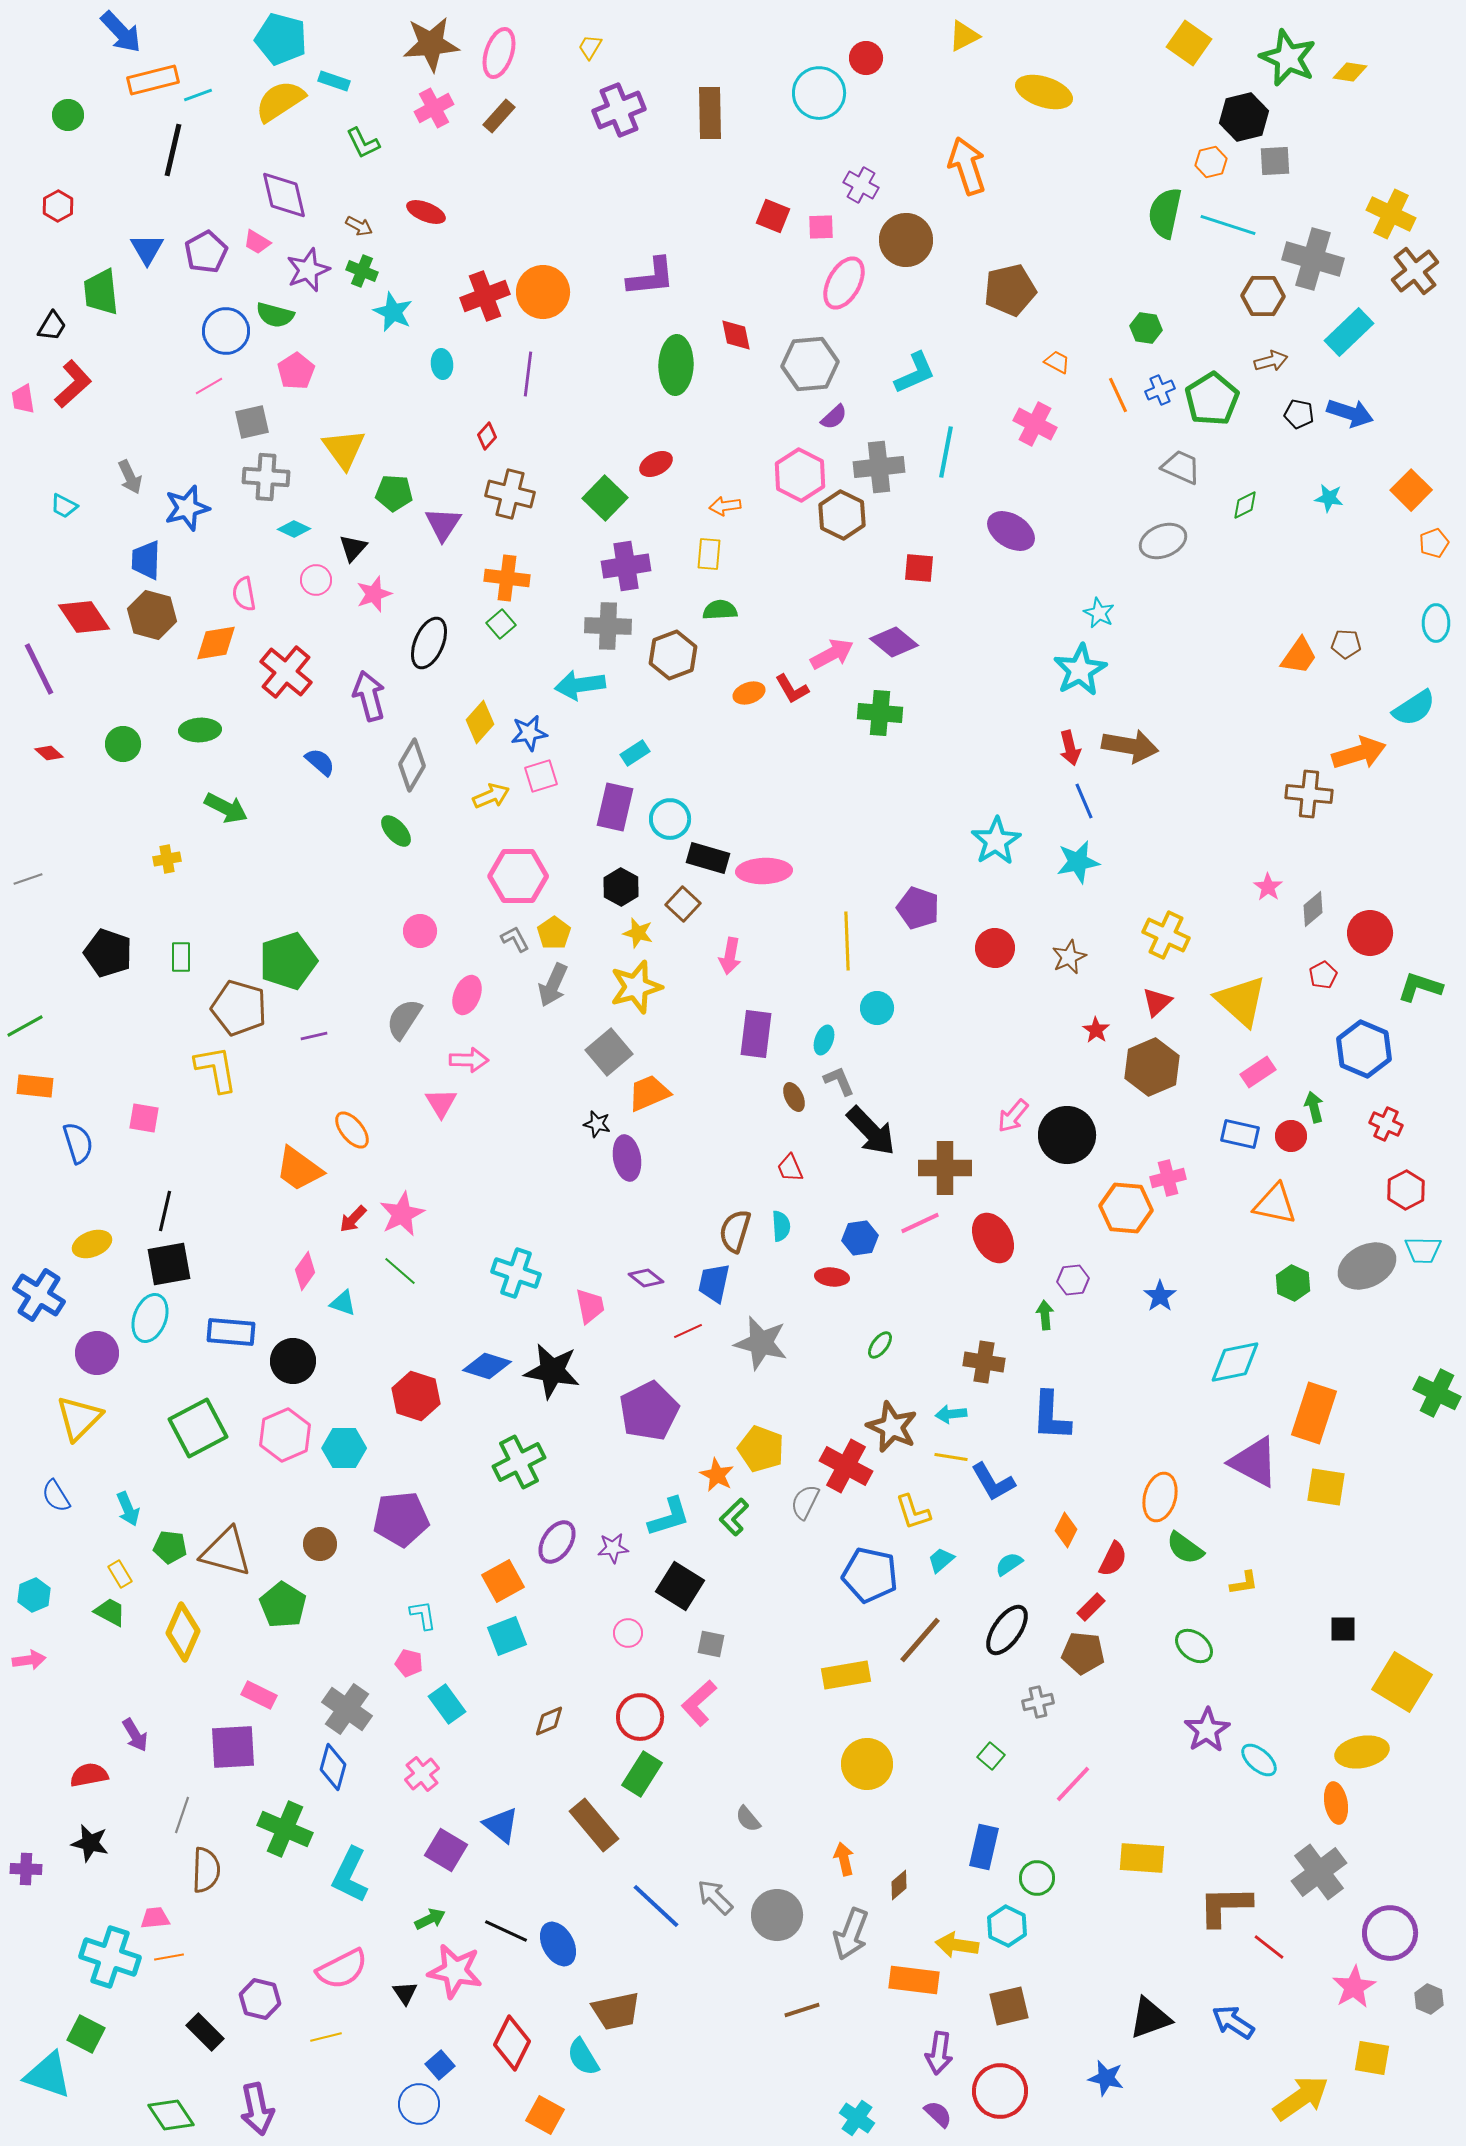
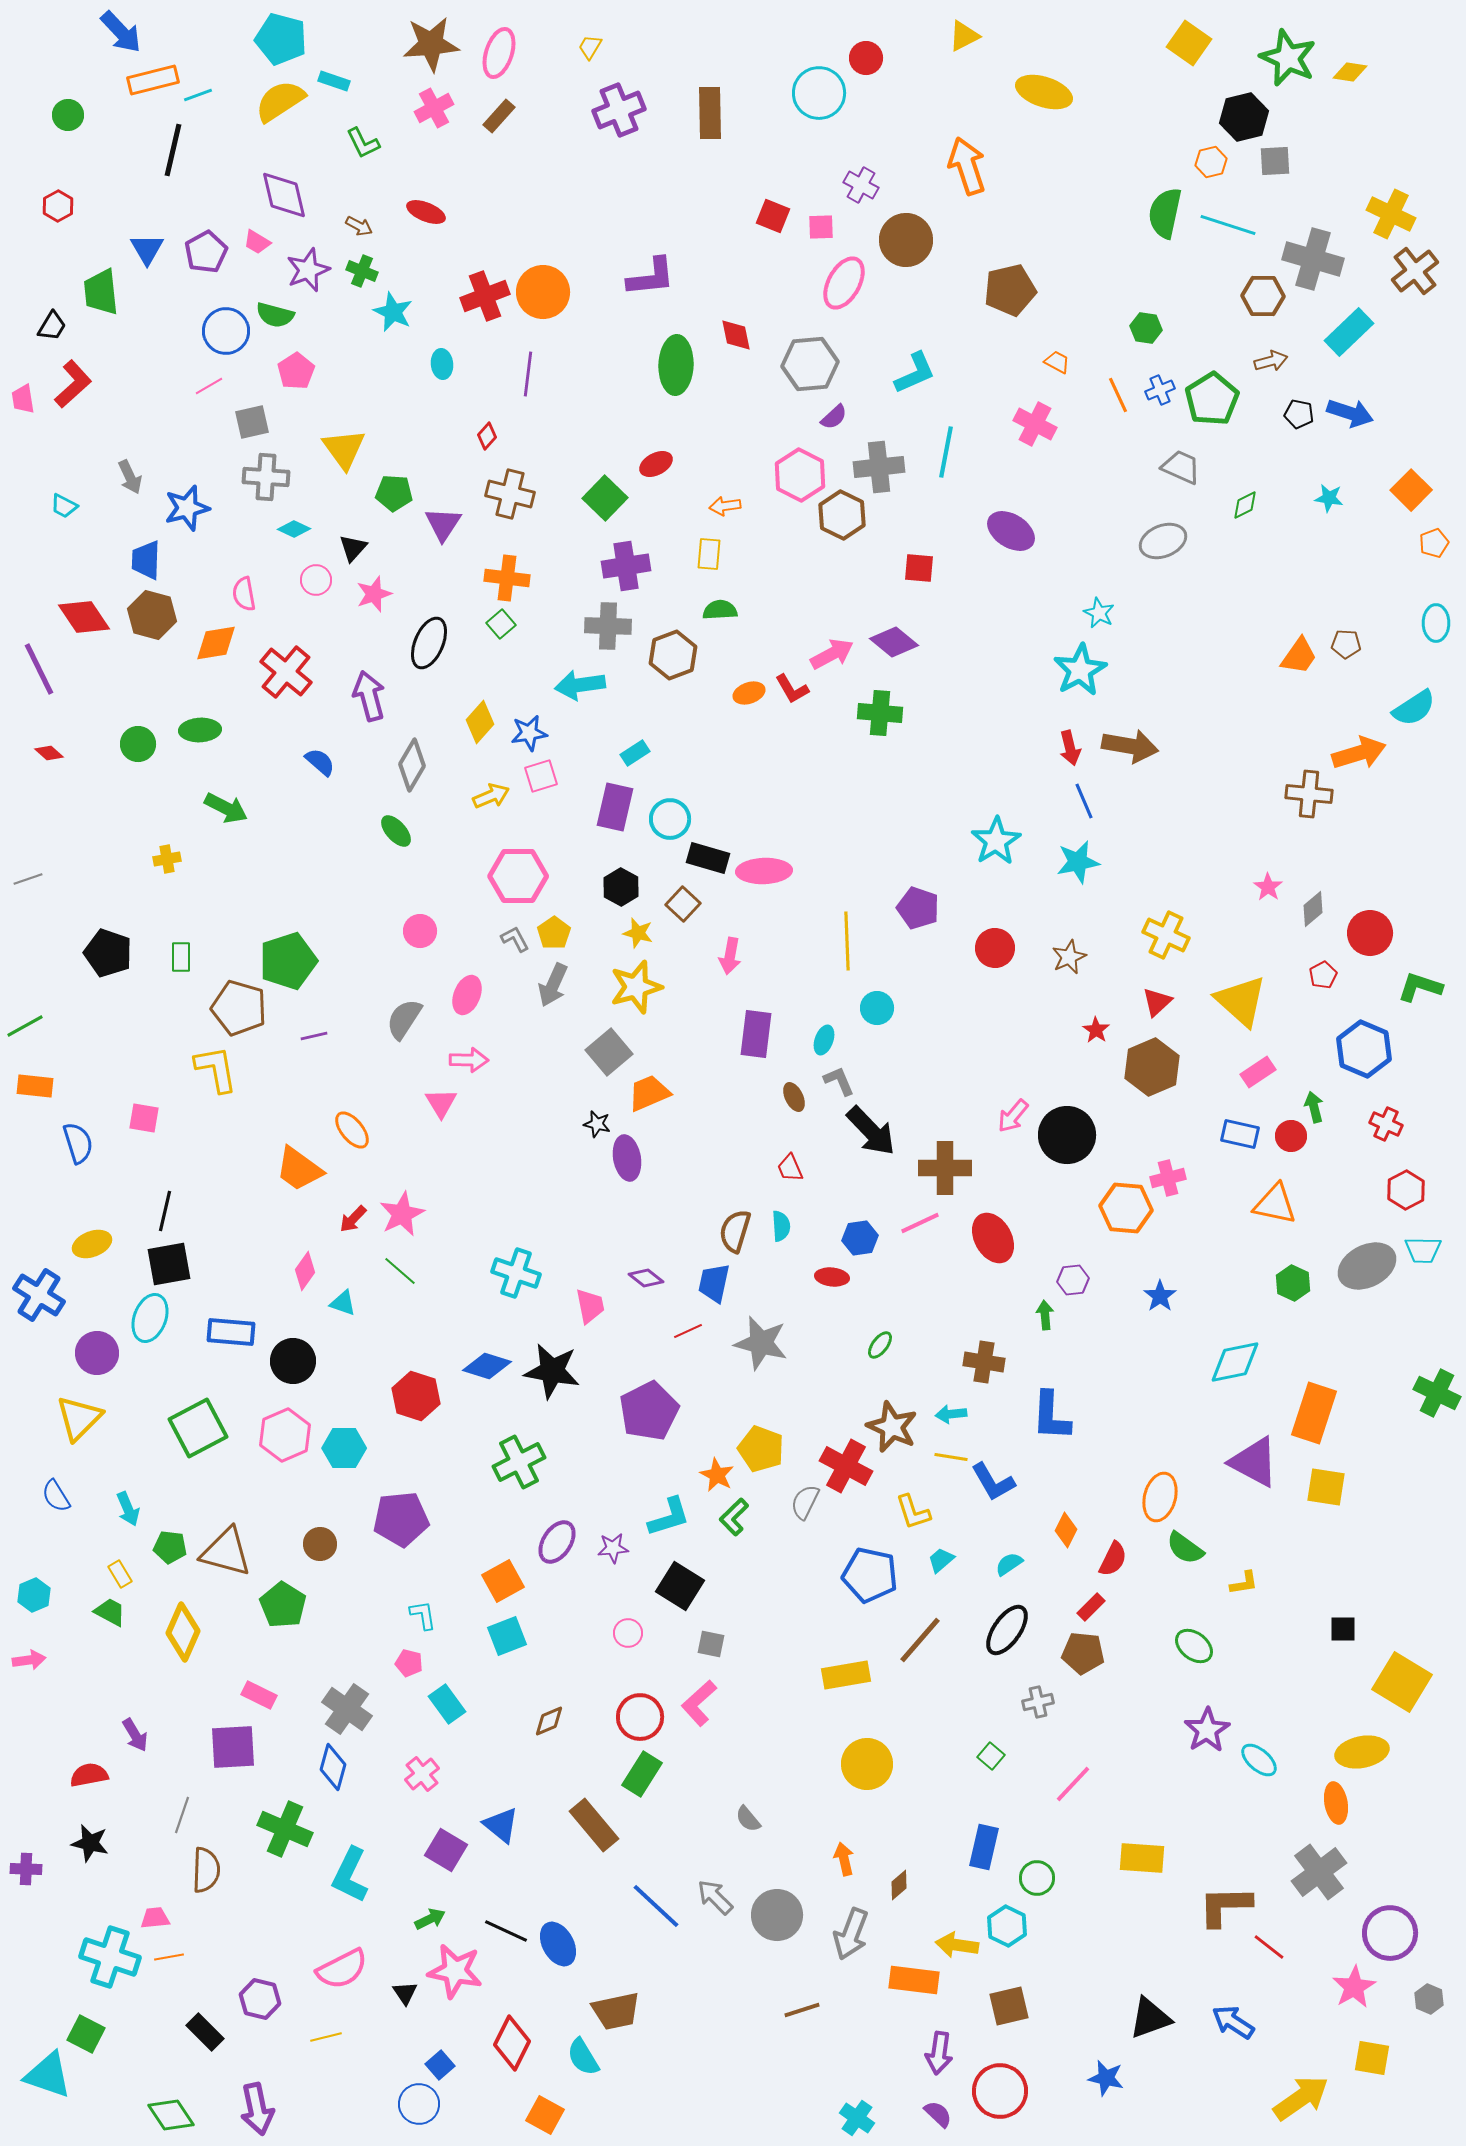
green circle at (123, 744): moved 15 px right
